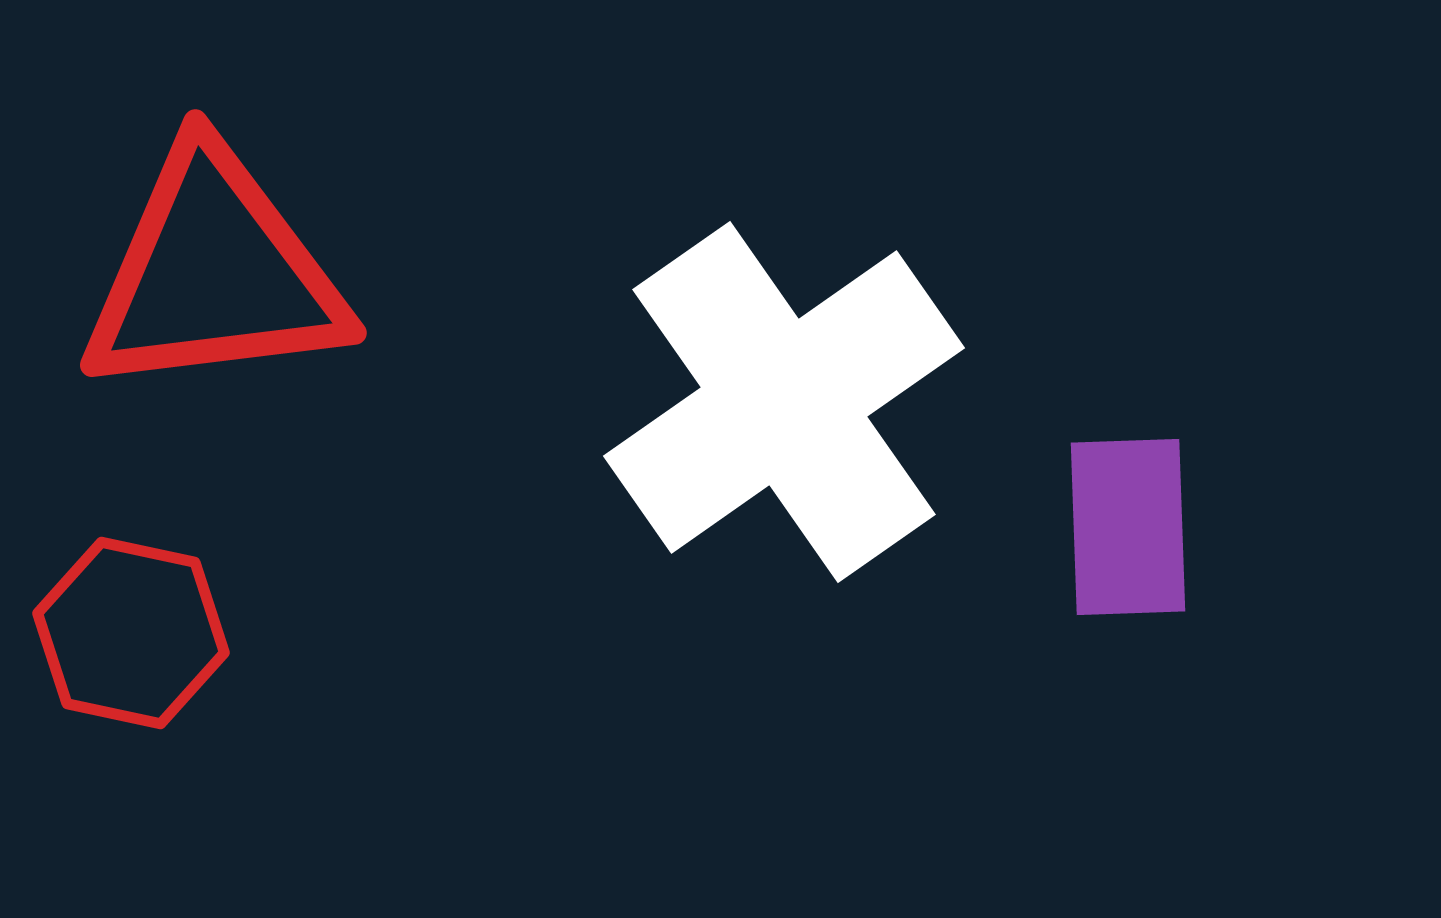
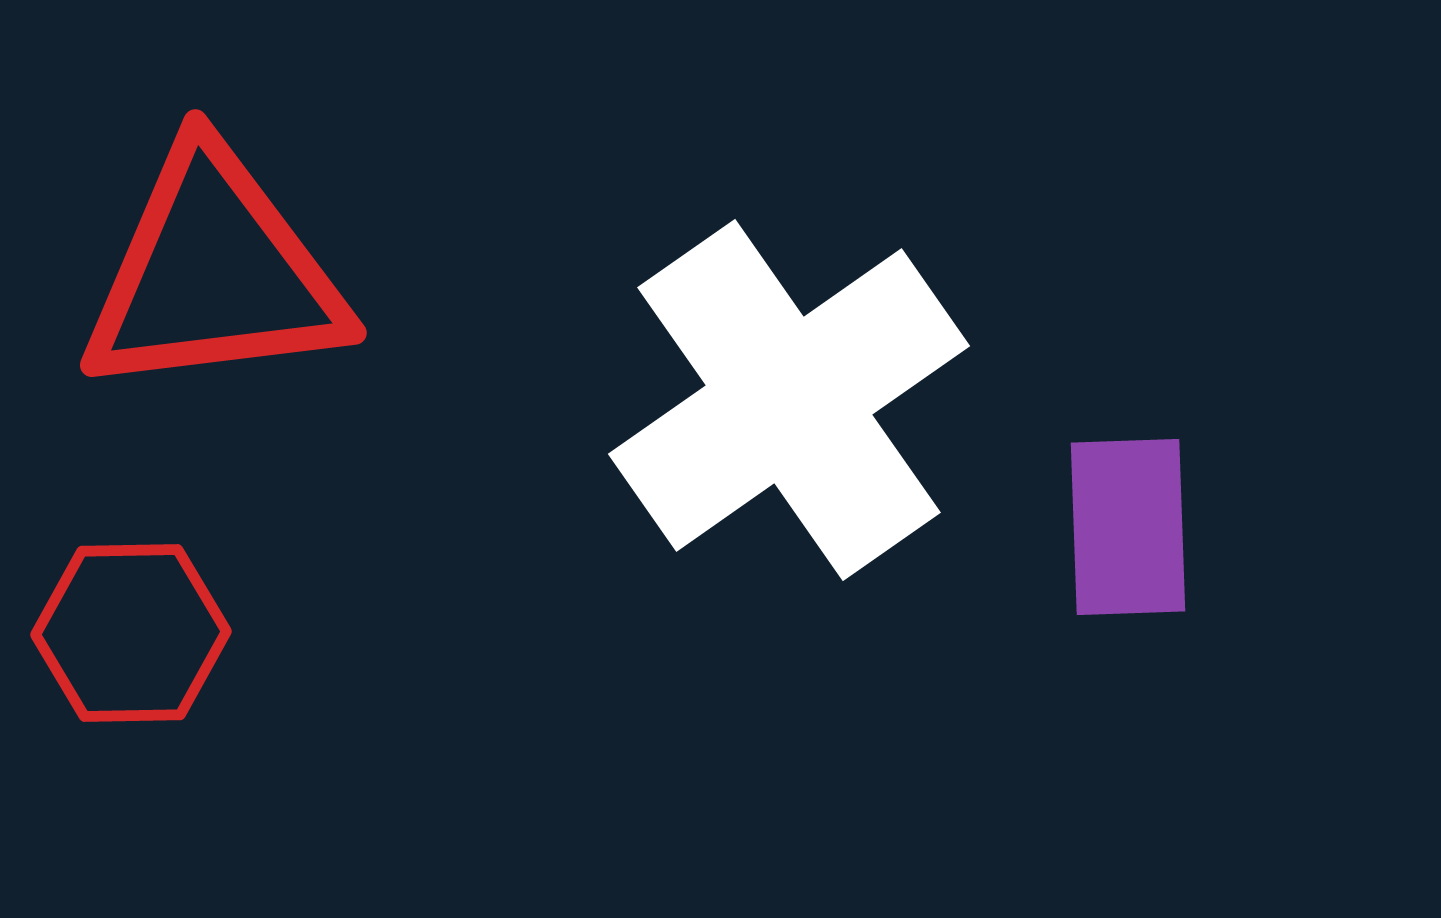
white cross: moved 5 px right, 2 px up
red hexagon: rotated 13 degrees counterclockwise
